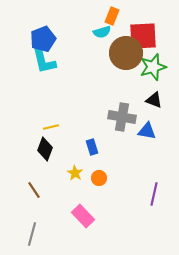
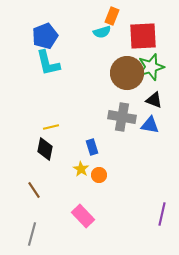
blue pentagon: moved 2 px right, 3 px up
brown circle: moved 1 px right, 20 px down
cyan L-shape: moved 4 px right, 2 px down
green star: moved 2 px left
blue triangle: moved 3 px right, 6 px up
black diamond: rotated 10 degrees counterclockwise
yellow star: moved 6 px right, 4 px up
orange circle: moved 3 px up
purple line: moved 8 px right, 20 px down
